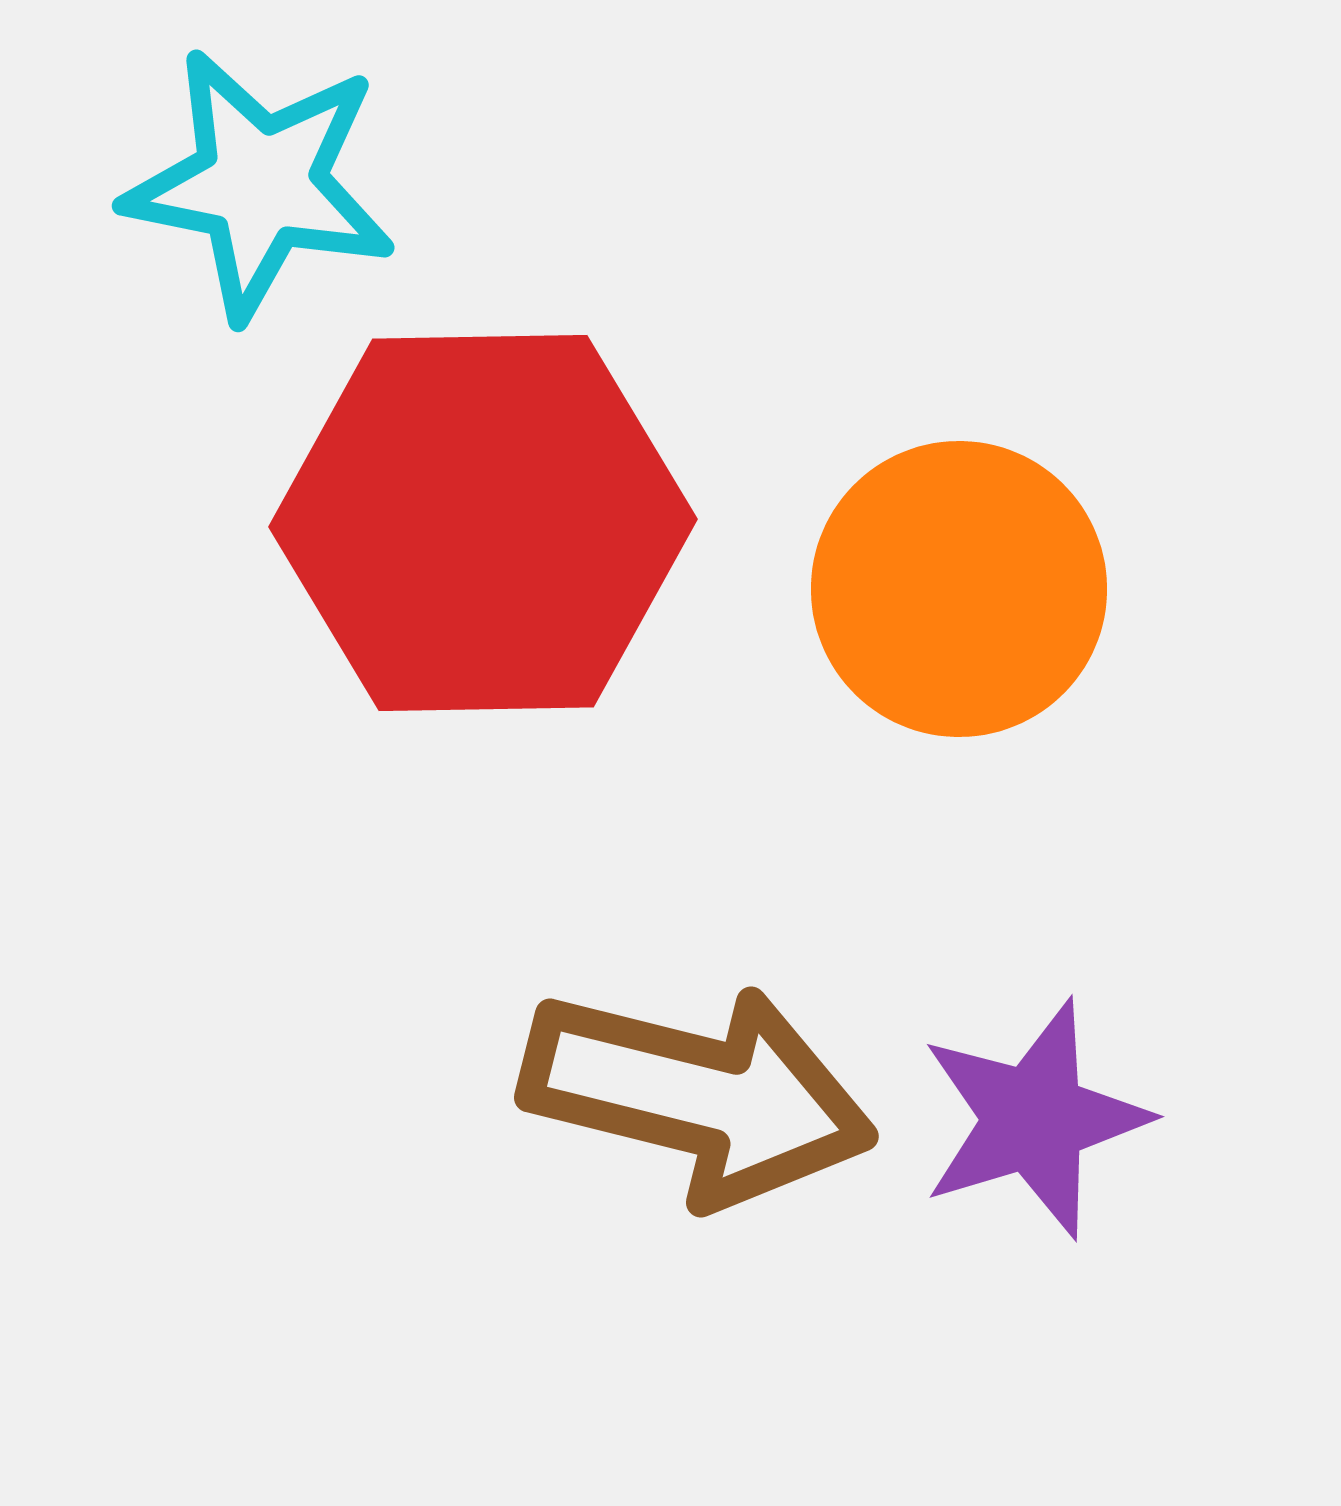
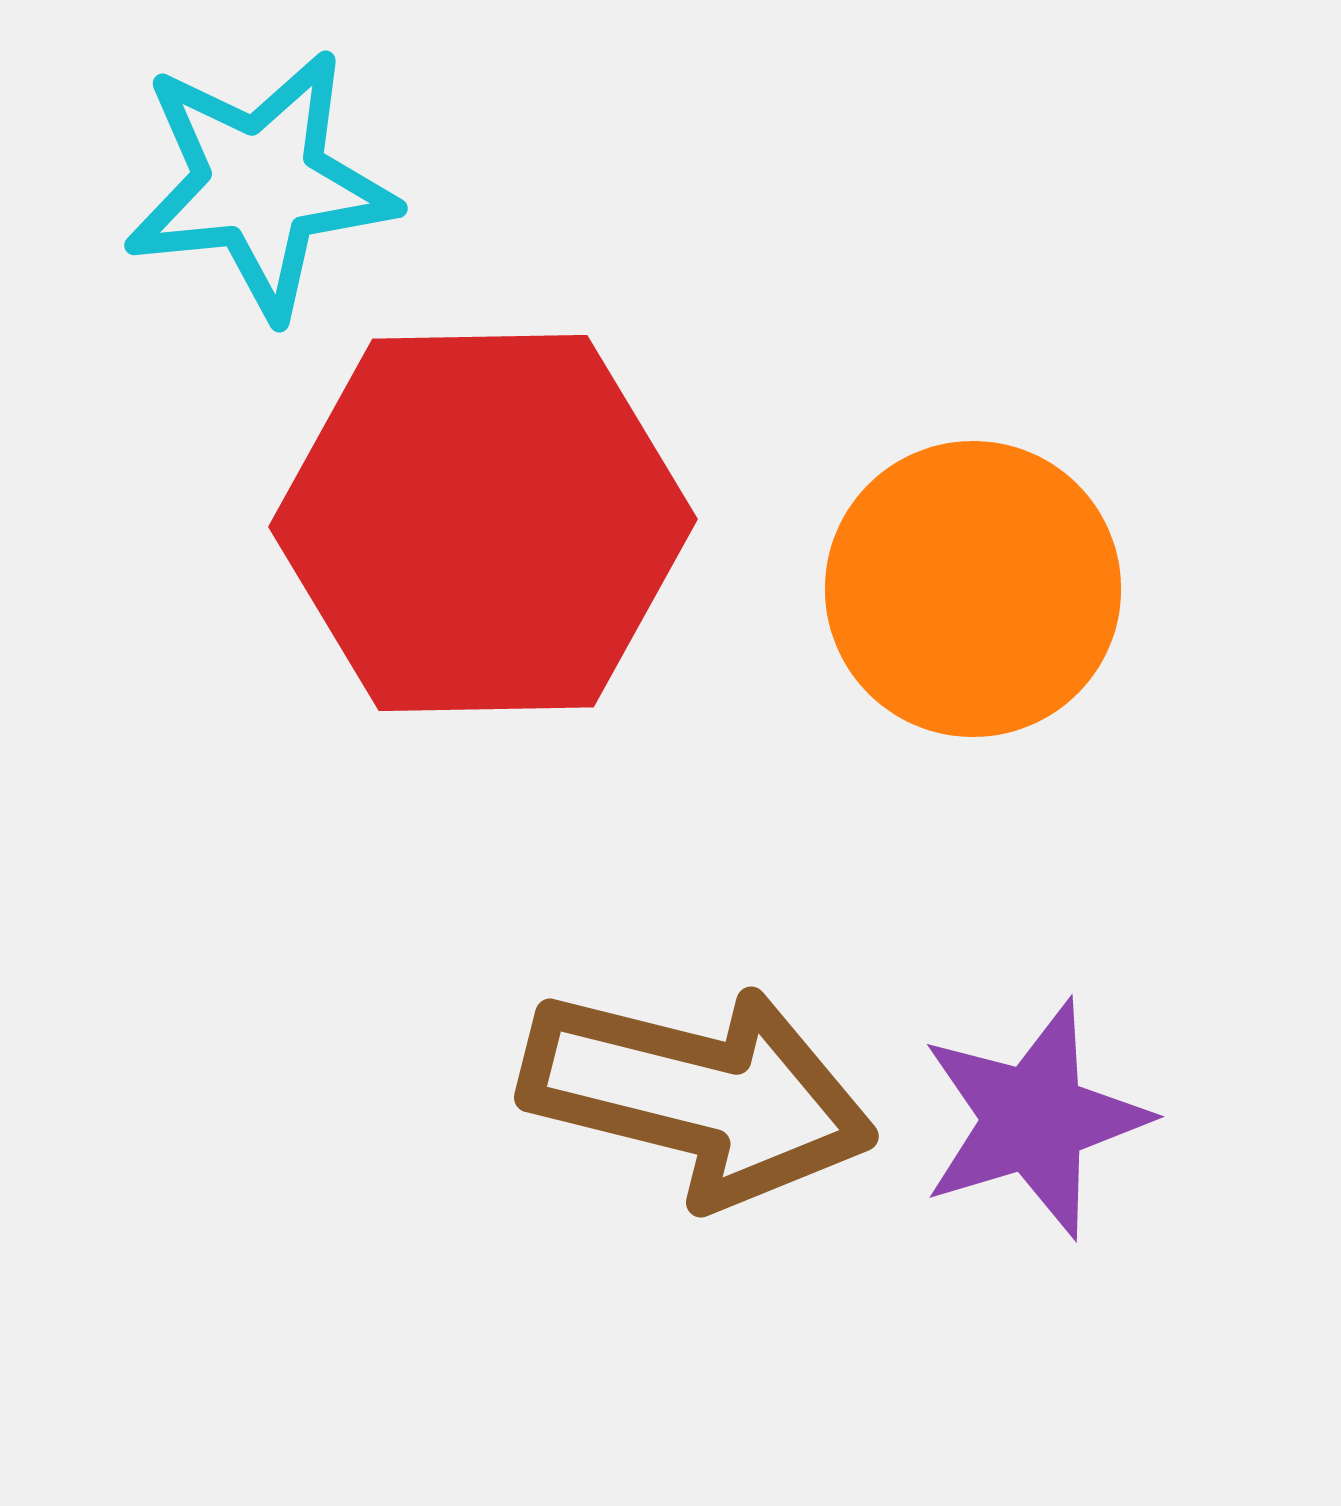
cyan star: rotated 17 degrees counterclockwise
orange circle: moved 14 px right
